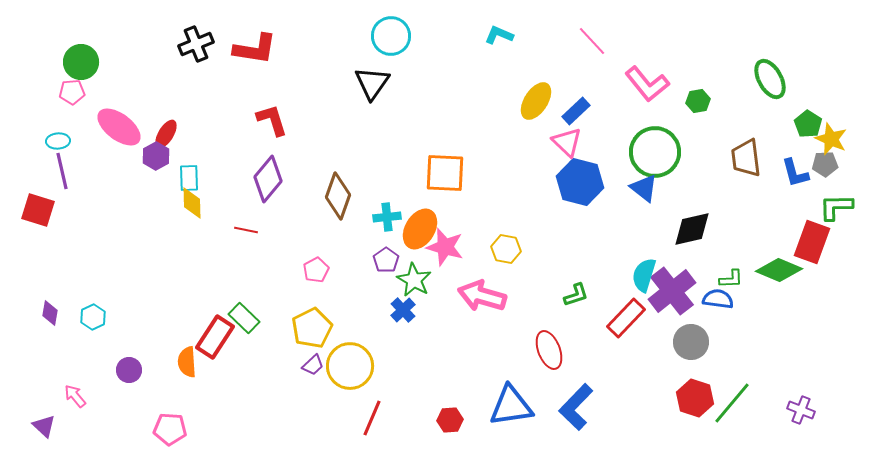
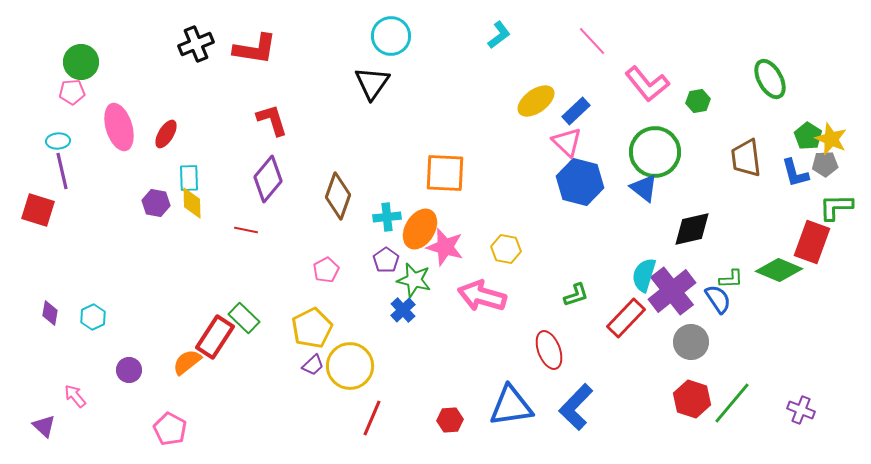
cyan L-shape at (499, 35): rotated 120 degrees clockwise
yellow ellipse at (536, 101): rotated 21 degrees clockwise
green pentagon at (808, 124): moved 12 px down
pink ellipse at (119, 127): rotated 36 degrees clockwise
purple hexagon at (156, 156): moved 47 px down; rotated 20 degrees counterclockwise
pink pentagon at (316, 270): moved 10 px right
green star at (414, 280): rotated 16 degrees counterclockwise
blue semicircle at (718, 299): rotated 48 degrees clockwise
orange semicircle at (187, 362): rotated 56 degrees clockwise
red hexagon at (695, 398): moved 3 px left, 1 px down
pink pentagon at (170, 429): rotated 24 degrees clockwise
